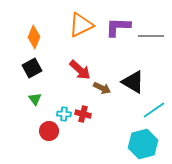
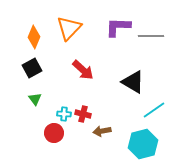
orange triangle: moved 12 px left, 3 px down; rotated 20 degrees counterclockwise
red arrow: moved 3 px right
brown arrow: moved 43 px down; rotated 144 degrees clockwise
red circle: moved 5 px right, 2 px down
